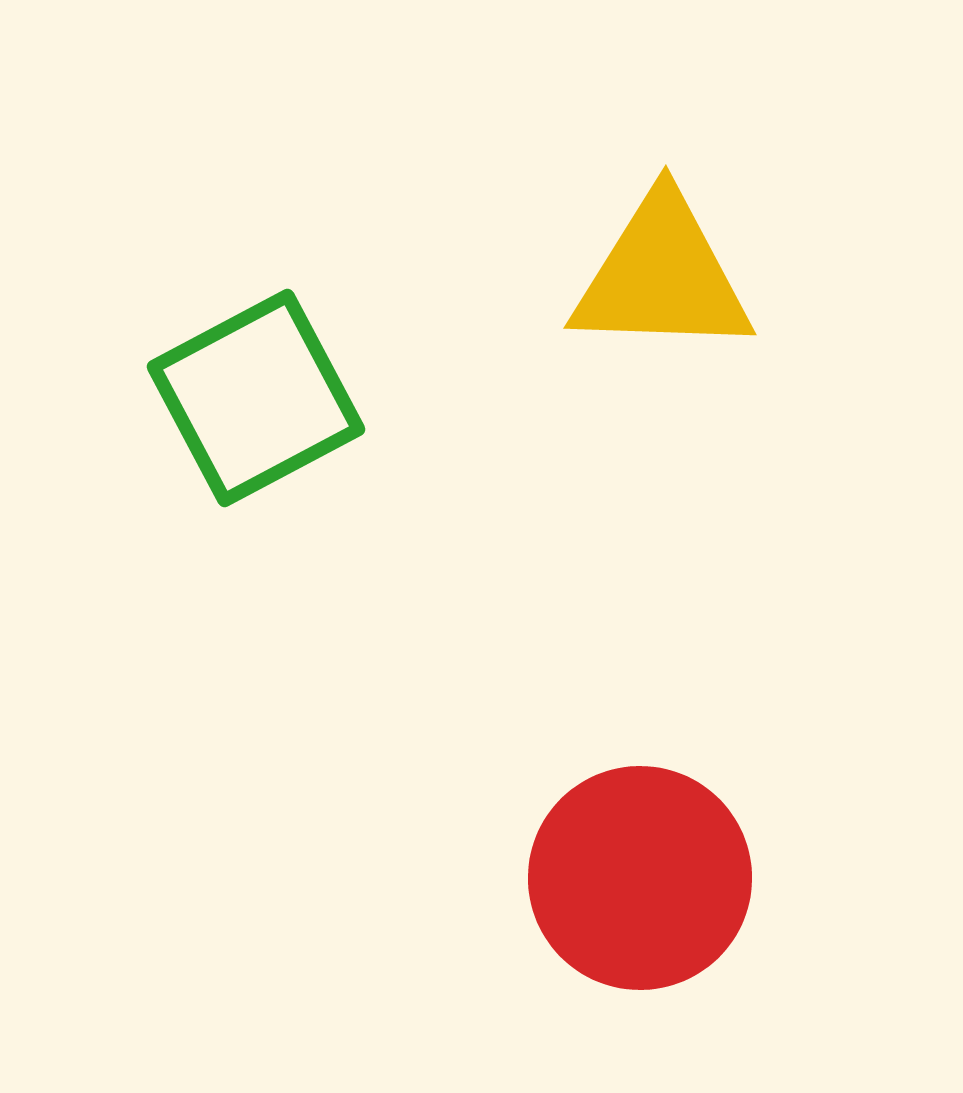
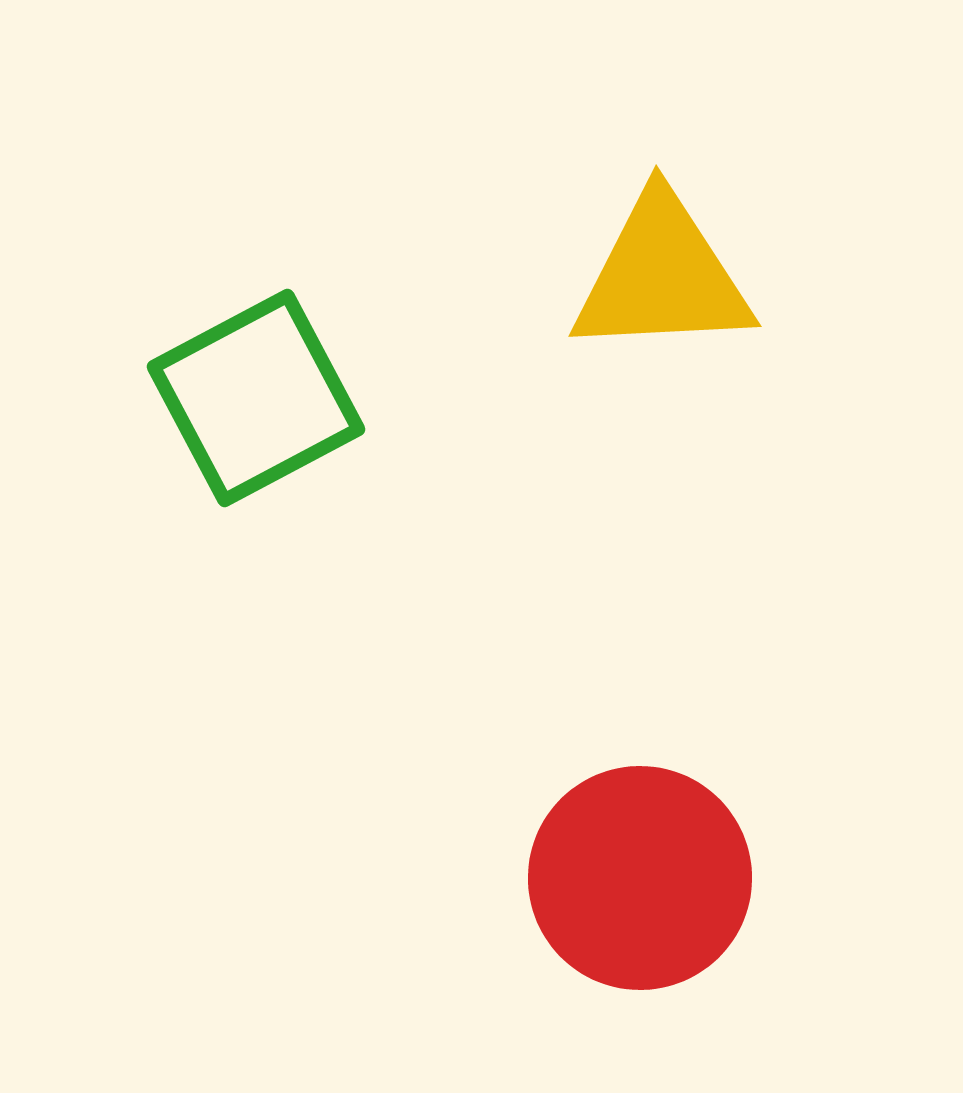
yellow triangle: rotated 5 degrees counterclockwise
